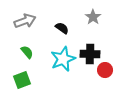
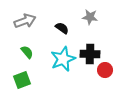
gray star: moved 3 px left; rotated 28 degrees counterclockwise
